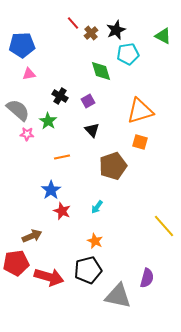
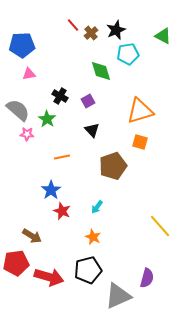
red line: moved 2 px down
green star: moved 1 px left, 2 px up
yellow line: moved 4 px left
brown arrow: rotated 54 degrees clockwise
orange star: moved 2 px left, 4 px up
gray triangle: rotated 36 degrees counterclockwise
